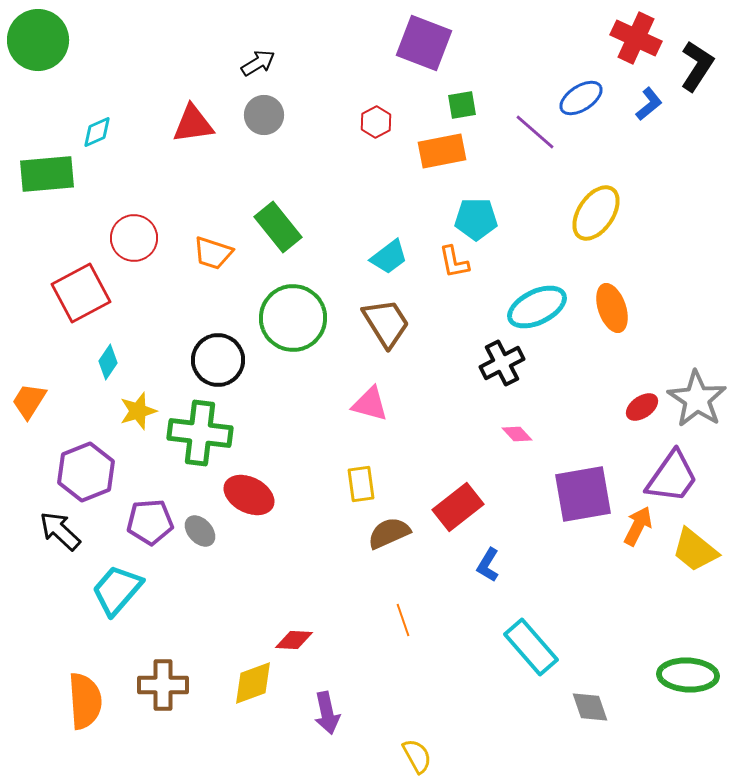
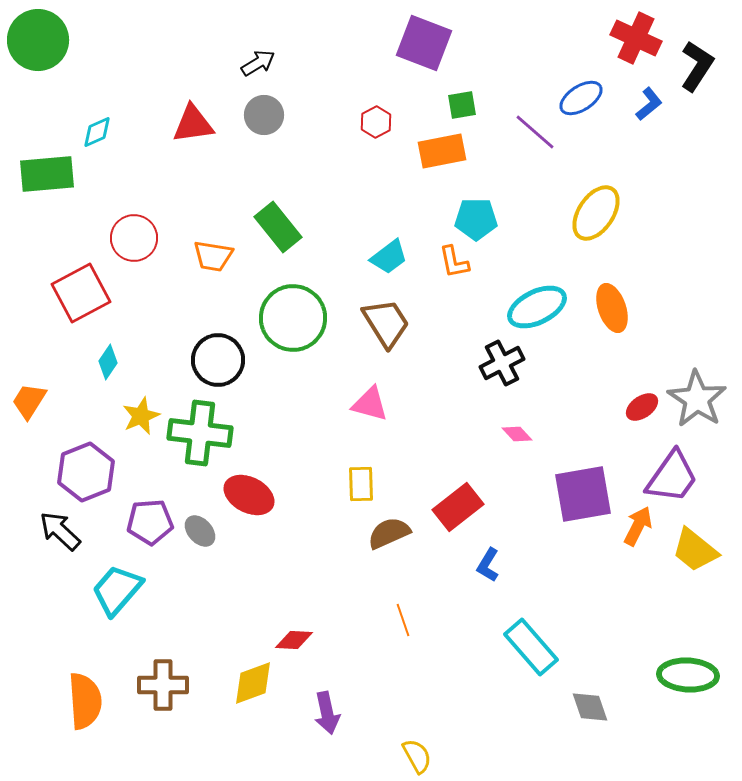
orange trapezoid at (213, 253): moved 3 px down; rotated 9 degrees counterclockwise
yellow star at (138, 411): moved 3 px right, 5 px down; rotated 6 degrees counterclockwise
yellow rectangle at (361, 484): rotated 6 degrees clockwise
